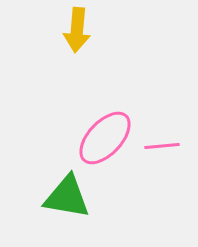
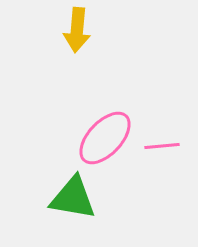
green triangle: moved 6 px right, 1 px down
